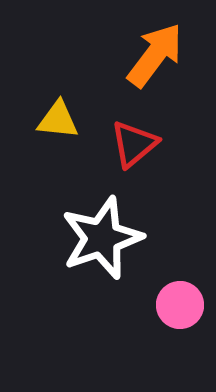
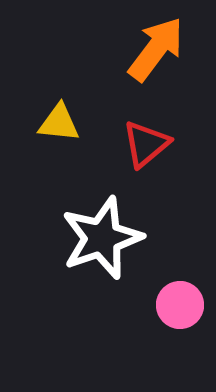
orange arrow: moved 1 px right, 6 px up
yellow triangle: moved 1 px right, 3 px down
red triangle: moved 12 px right
